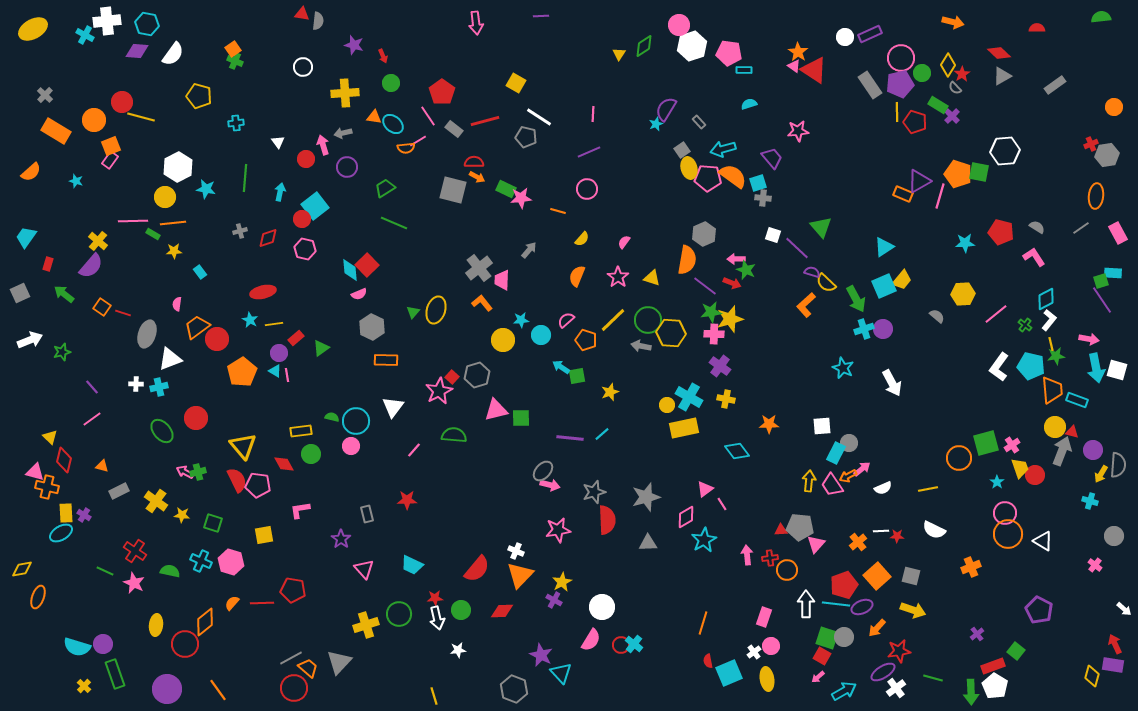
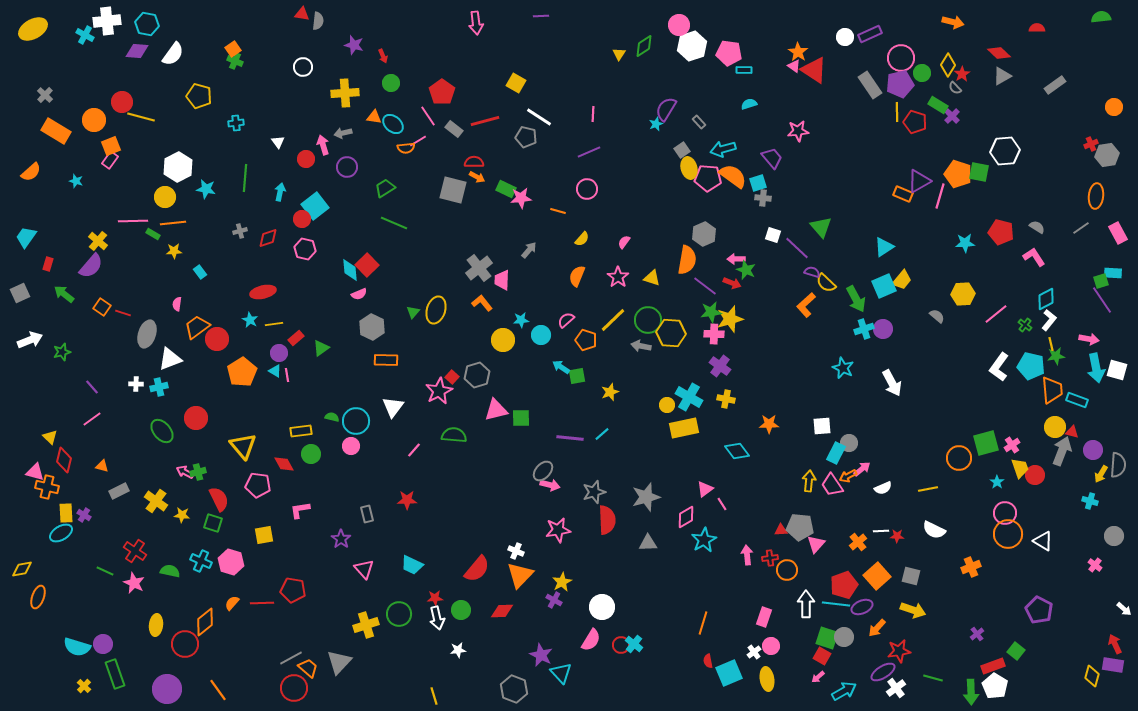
red semicircle at (237, 480): moved 18 px left, 19 px down
